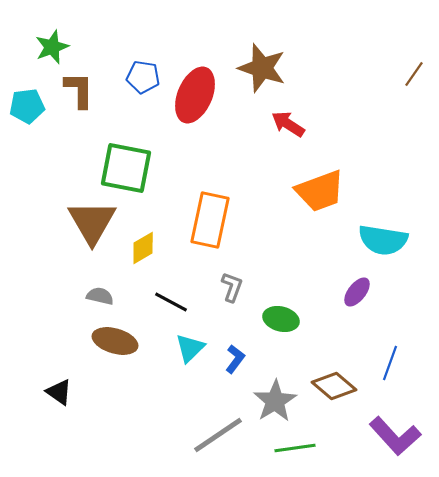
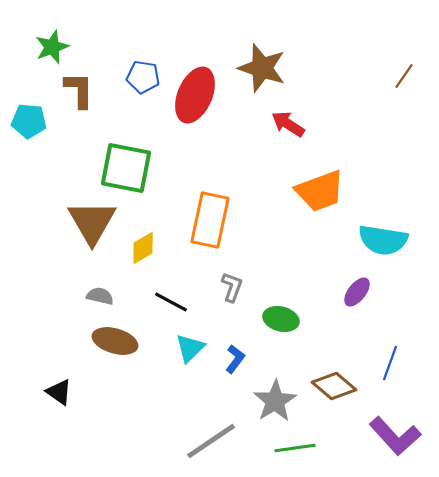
brown line: moved 10 px left, 2 px down
cyan pentagon: moved 2 px right, 15 px down; rotated 12 degrees clockwise
gray line: moved 7 px left, 6 px down
